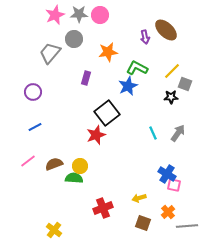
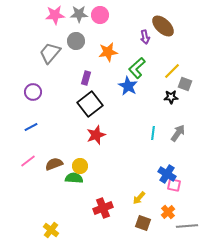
pink star: rotated 18 degrees clockwise
brown ellipse: moved 3 px left, 4 px up
gray circle: moved 2 px right, 2 px down
green L-shape: rotated 70 degrees counterclockwise
blue star: rotated 18 degrees counterclockwise
black square: moved 17 px left, 9 px up
blue line: moved 4 px left
cyan line: rotated 32 degrees clockwise
yellow arrow: rotated 32 degrees counterclockwise
yellow cross: moved 3 px left
